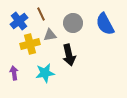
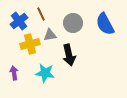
cyan star: rotated 18 degrees clockwise
